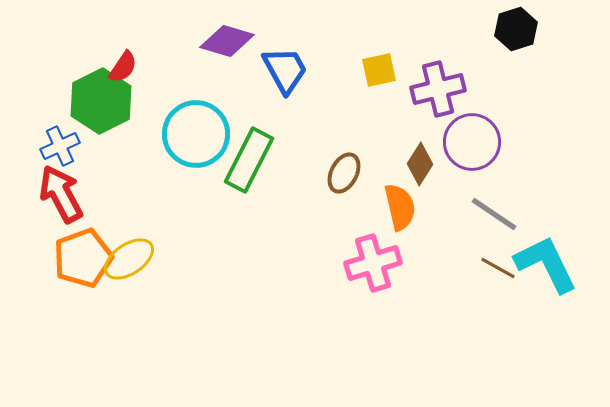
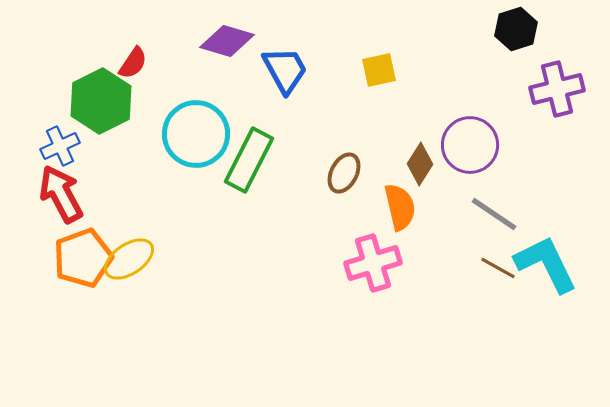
red semicircle: moved 10 px right, 4 px up
purple cross: moved 119 px right
purple circle: moved 2 px left, 3 px down
